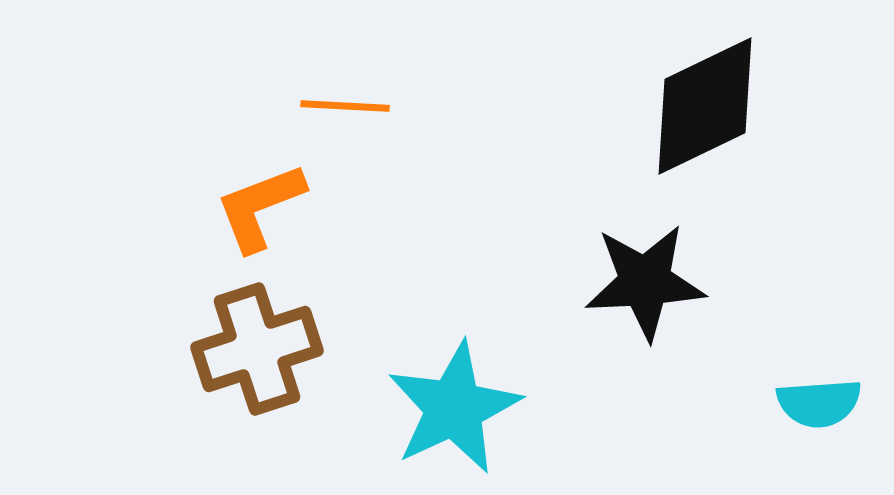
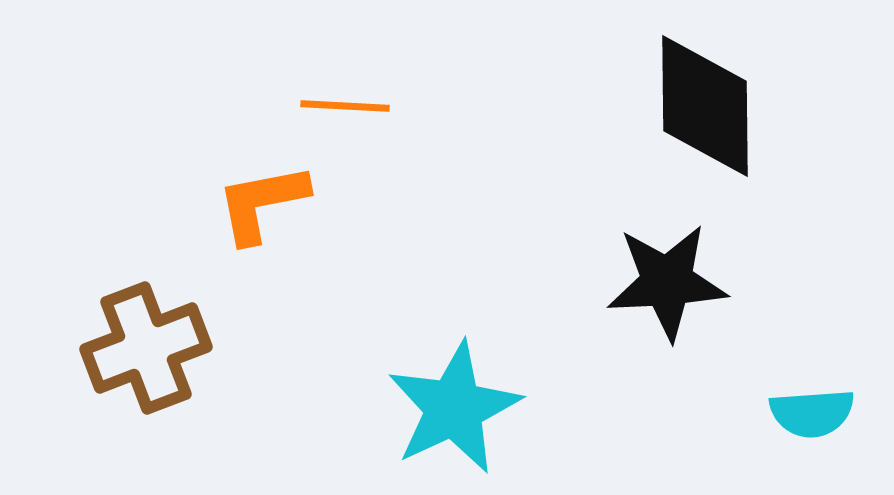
black diamond: rotated 65 degrees counterclockwise
orange L-shape: moved 2 px right, 4 px up; rotated 10 degrees clockwise
black star: moved 22 px right
brown cross: moved 111 px left, 1 px up; rotated 3 degrees counterclockwise
cyan semicircle: moved 7 px left, 10 px down
